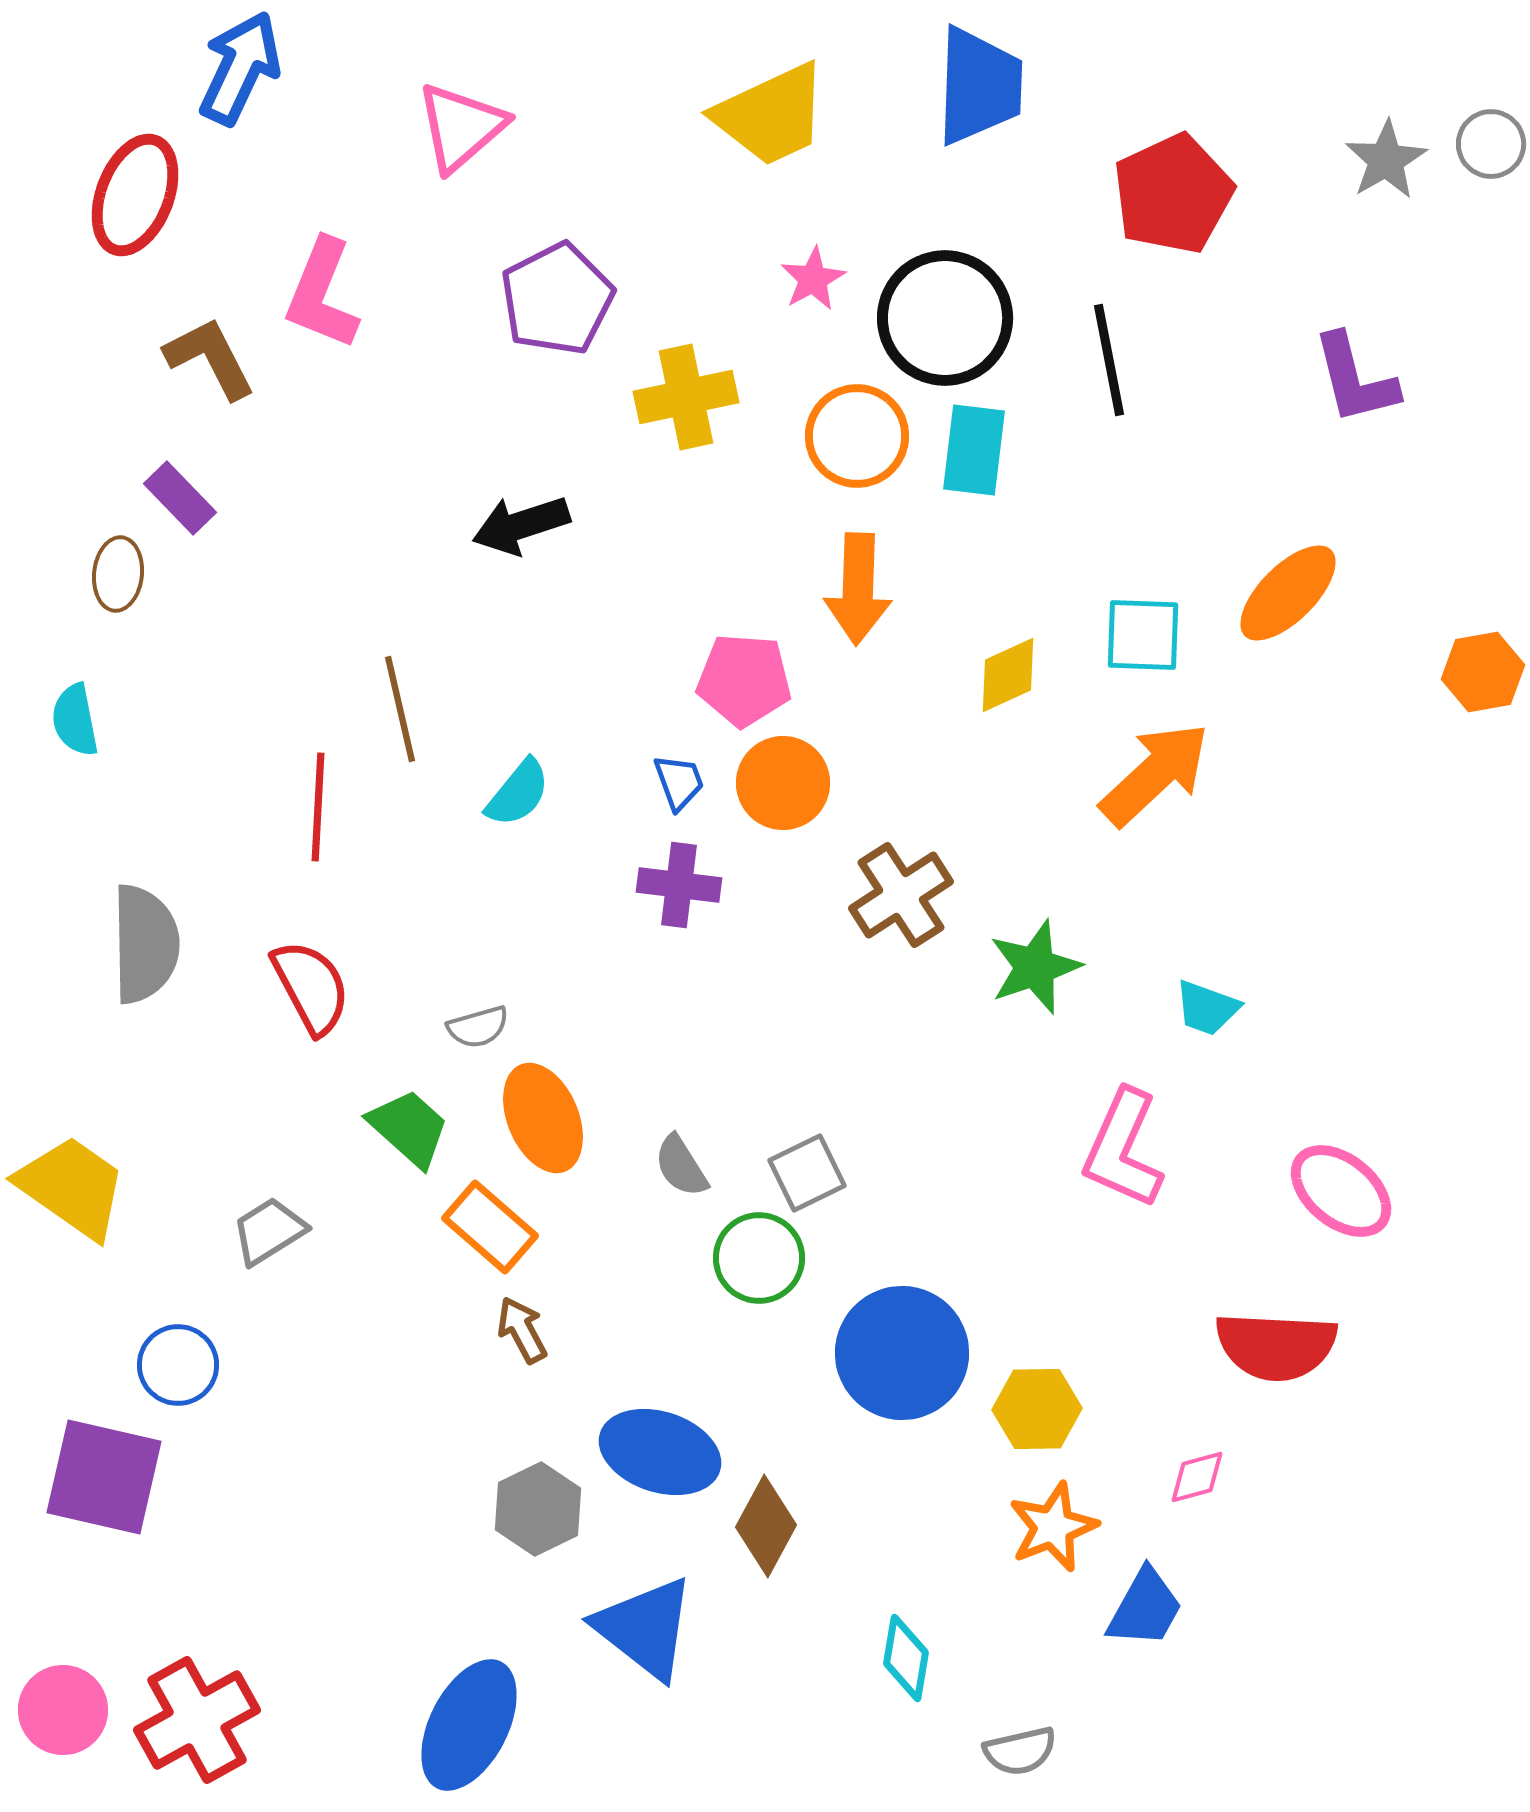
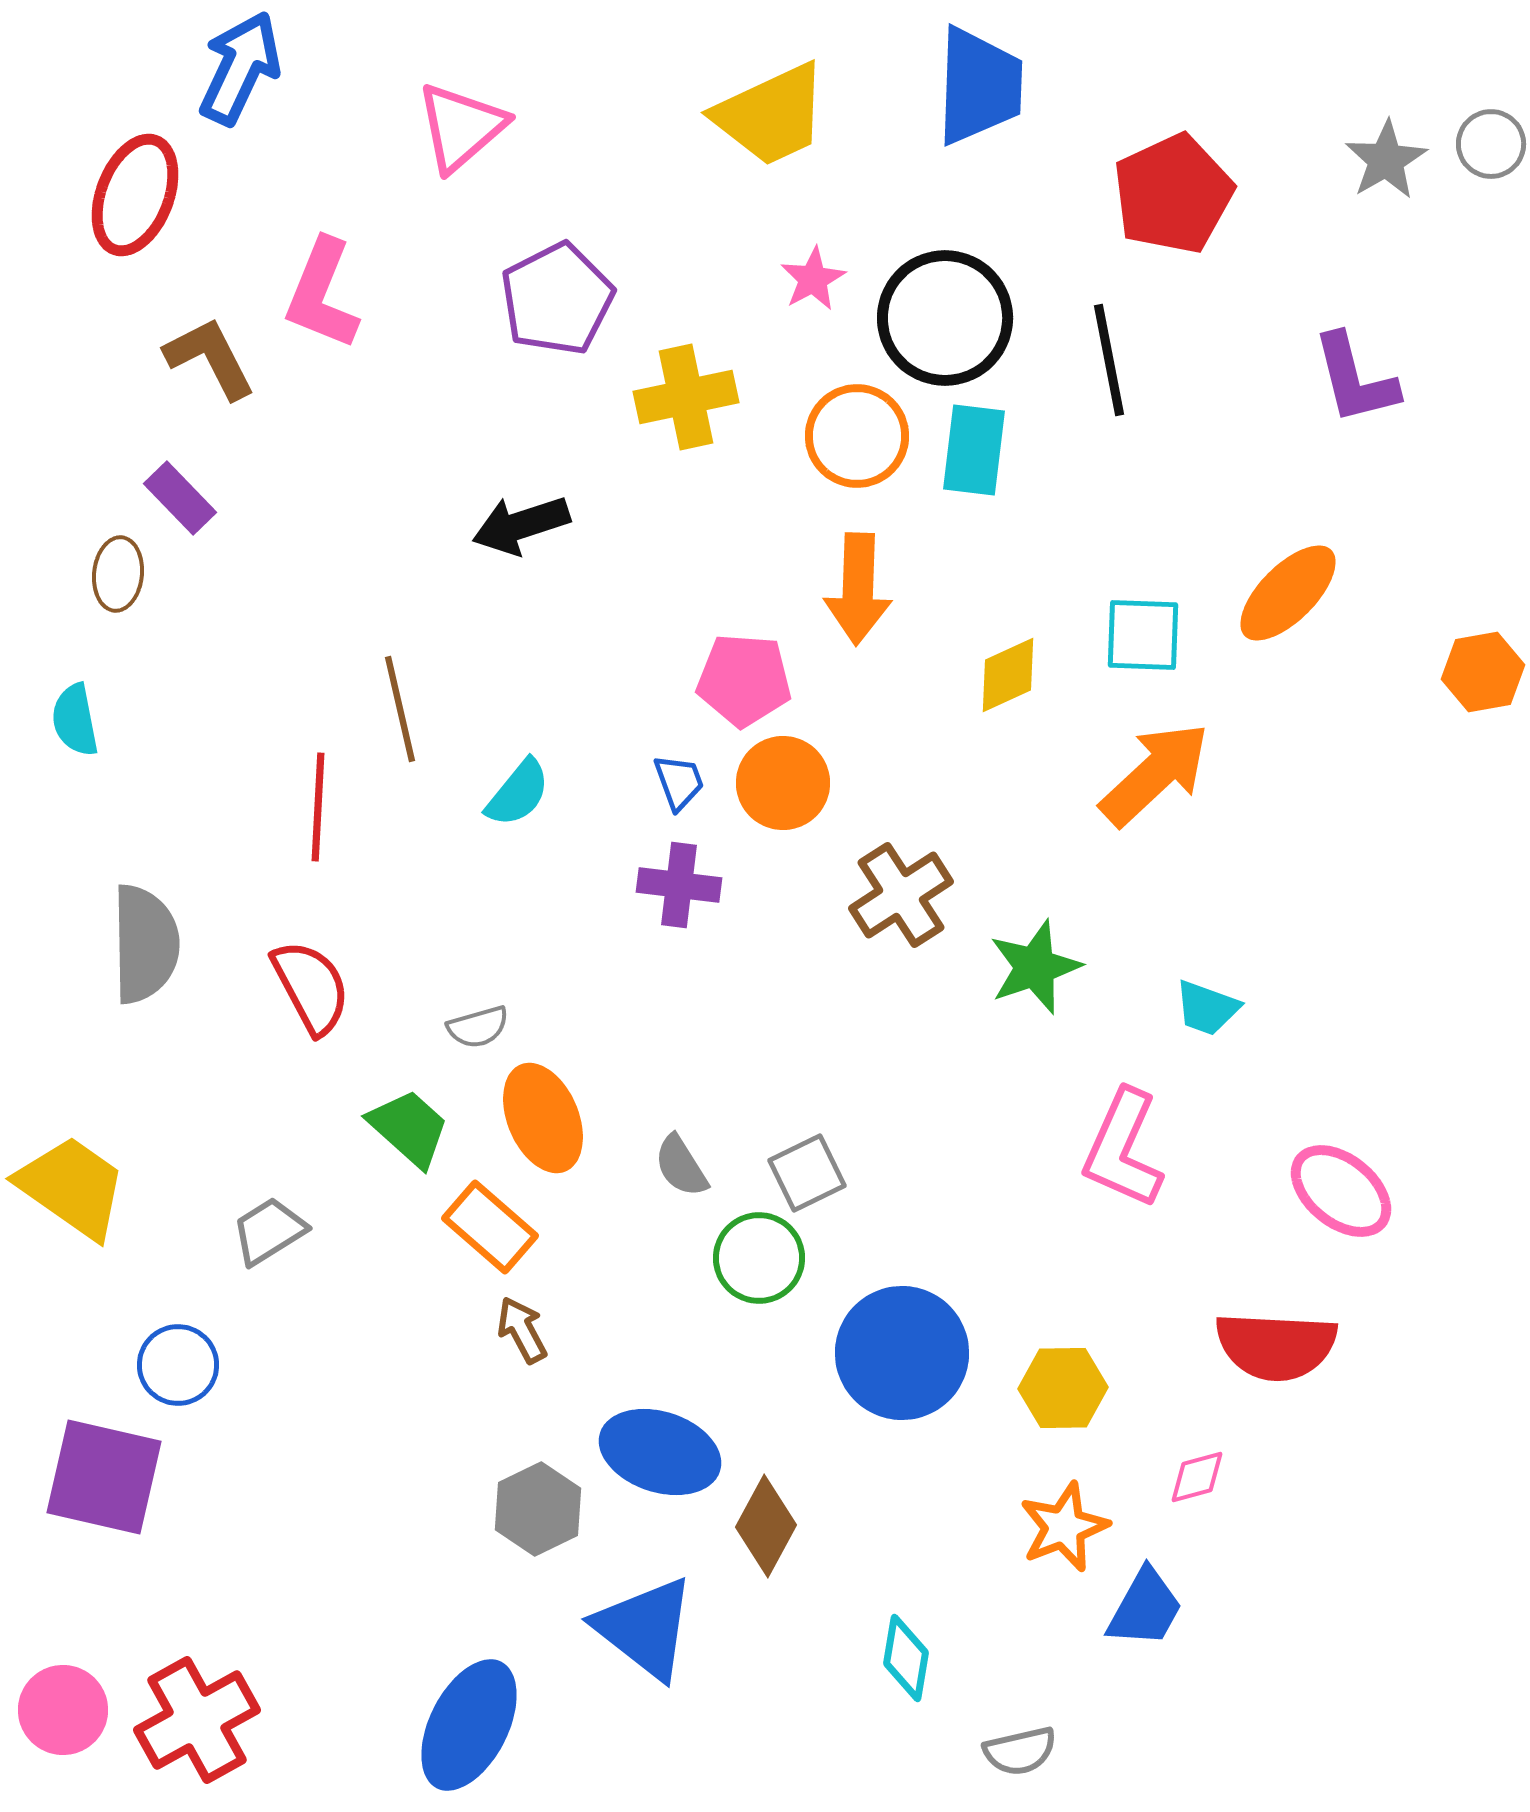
yellow hexagon at (1037, 1409): moved 26 px right, 21 px up
orange star at (1053, 1527): moved 11 px right
